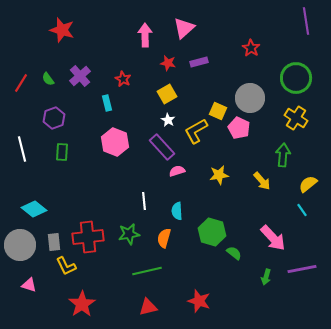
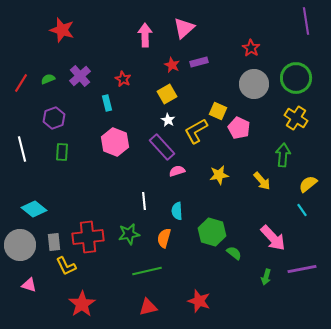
red star at (168, 63): moved 4 px right, 2 px down; rotated 14 degrees clockwise
green semicircle at (48, 79): rotated 104 degrees clockwise
gray circle at (250, 98): moved 4 px right, 14 px up
